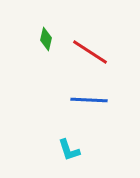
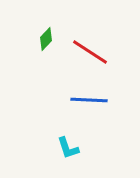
green diamond: rotated 30 degrees clockwise
cyan L-shape: moved 1 px left, 2 px up
